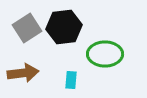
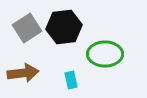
cyan rectangle: rotated 18 degrees counterclockwise
